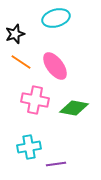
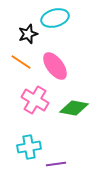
cyan ellipse: moved 1 px left
black star: moved 13 px right
pink cross: rotated 20 degrees clockwise
